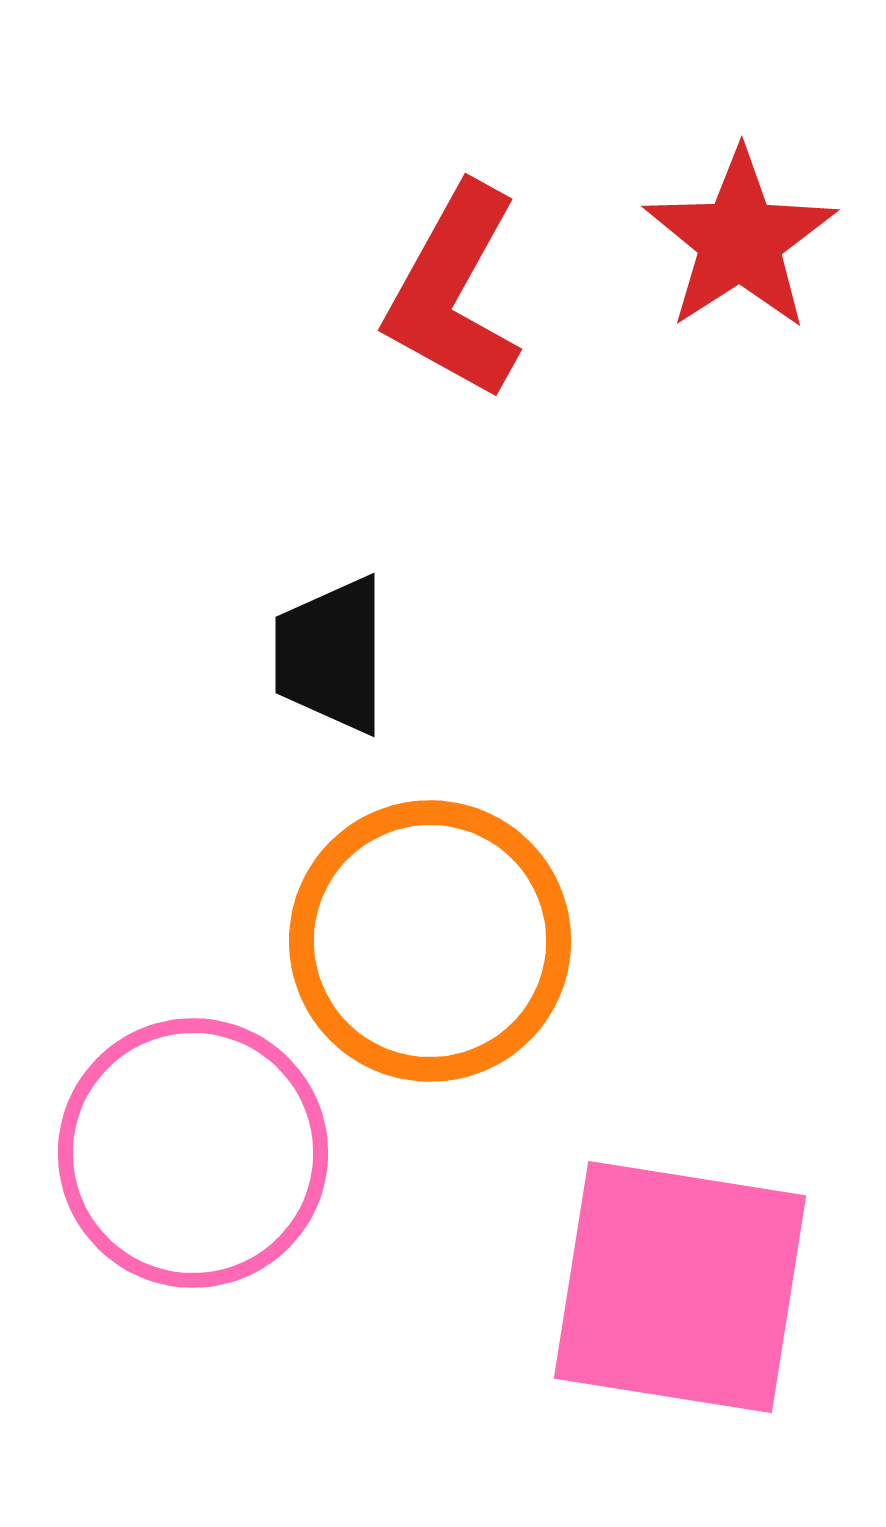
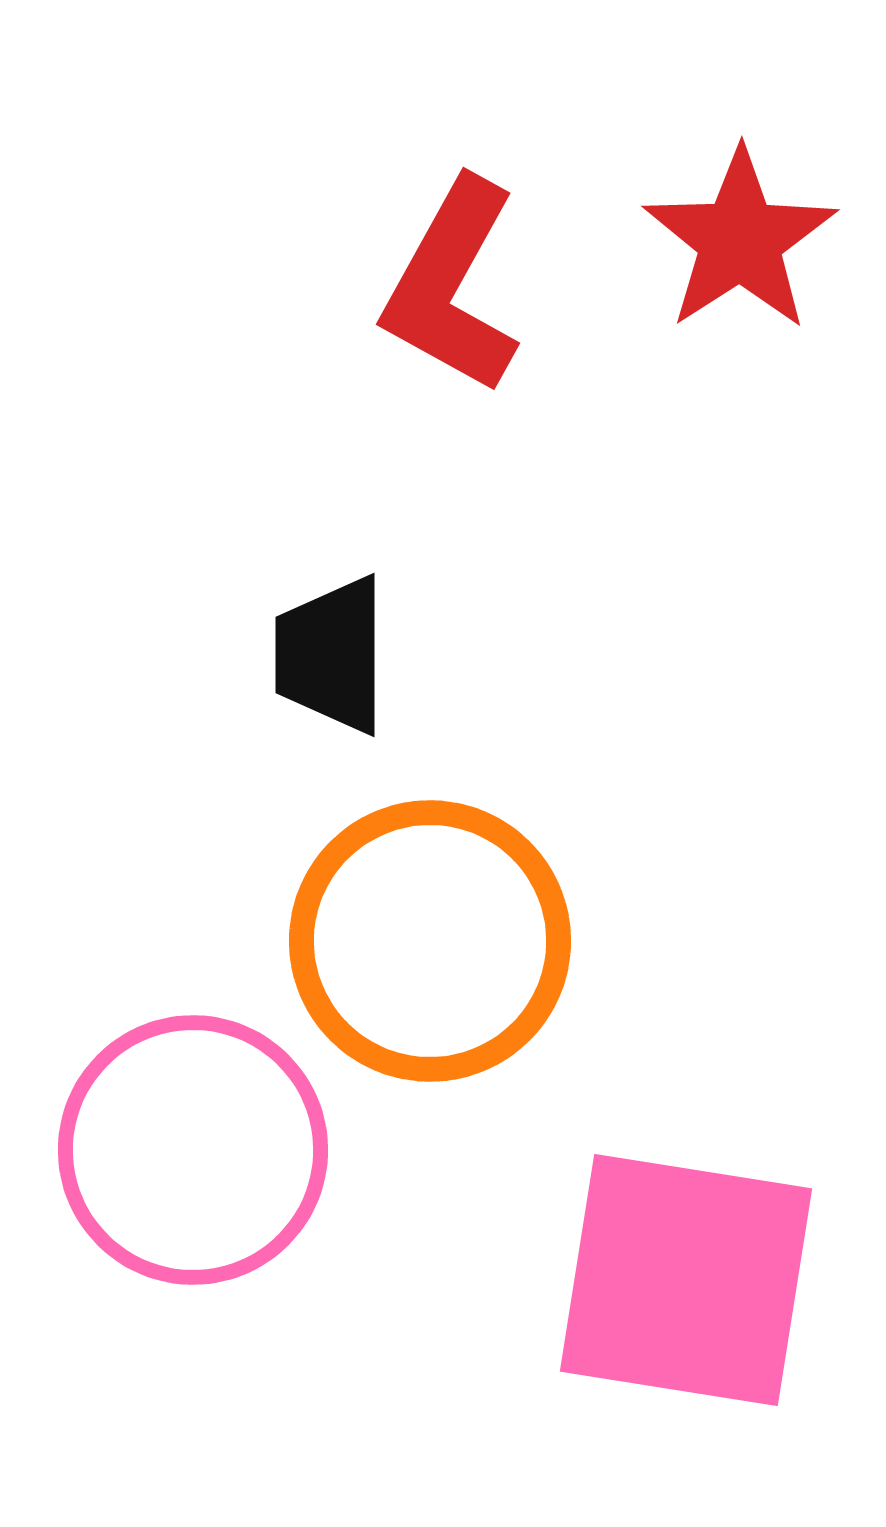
red L-shape: moved 2 px left, 6 px up
pink circle: moved 3 px up
pink square: moved 6 px right, 7 px up
